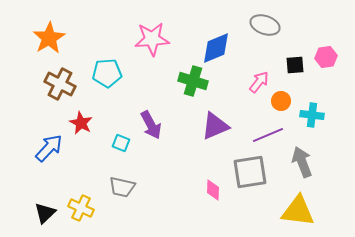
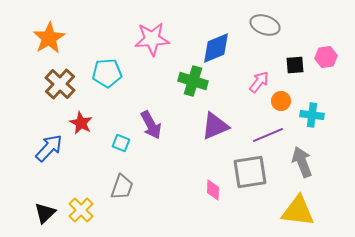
brown cross: rotated 16 degrees clockwise
gray trapezoid: rotated 84 degrees counterclockwise
yellow cross: moved 2 px down; rotated 20 degrees clockwise
